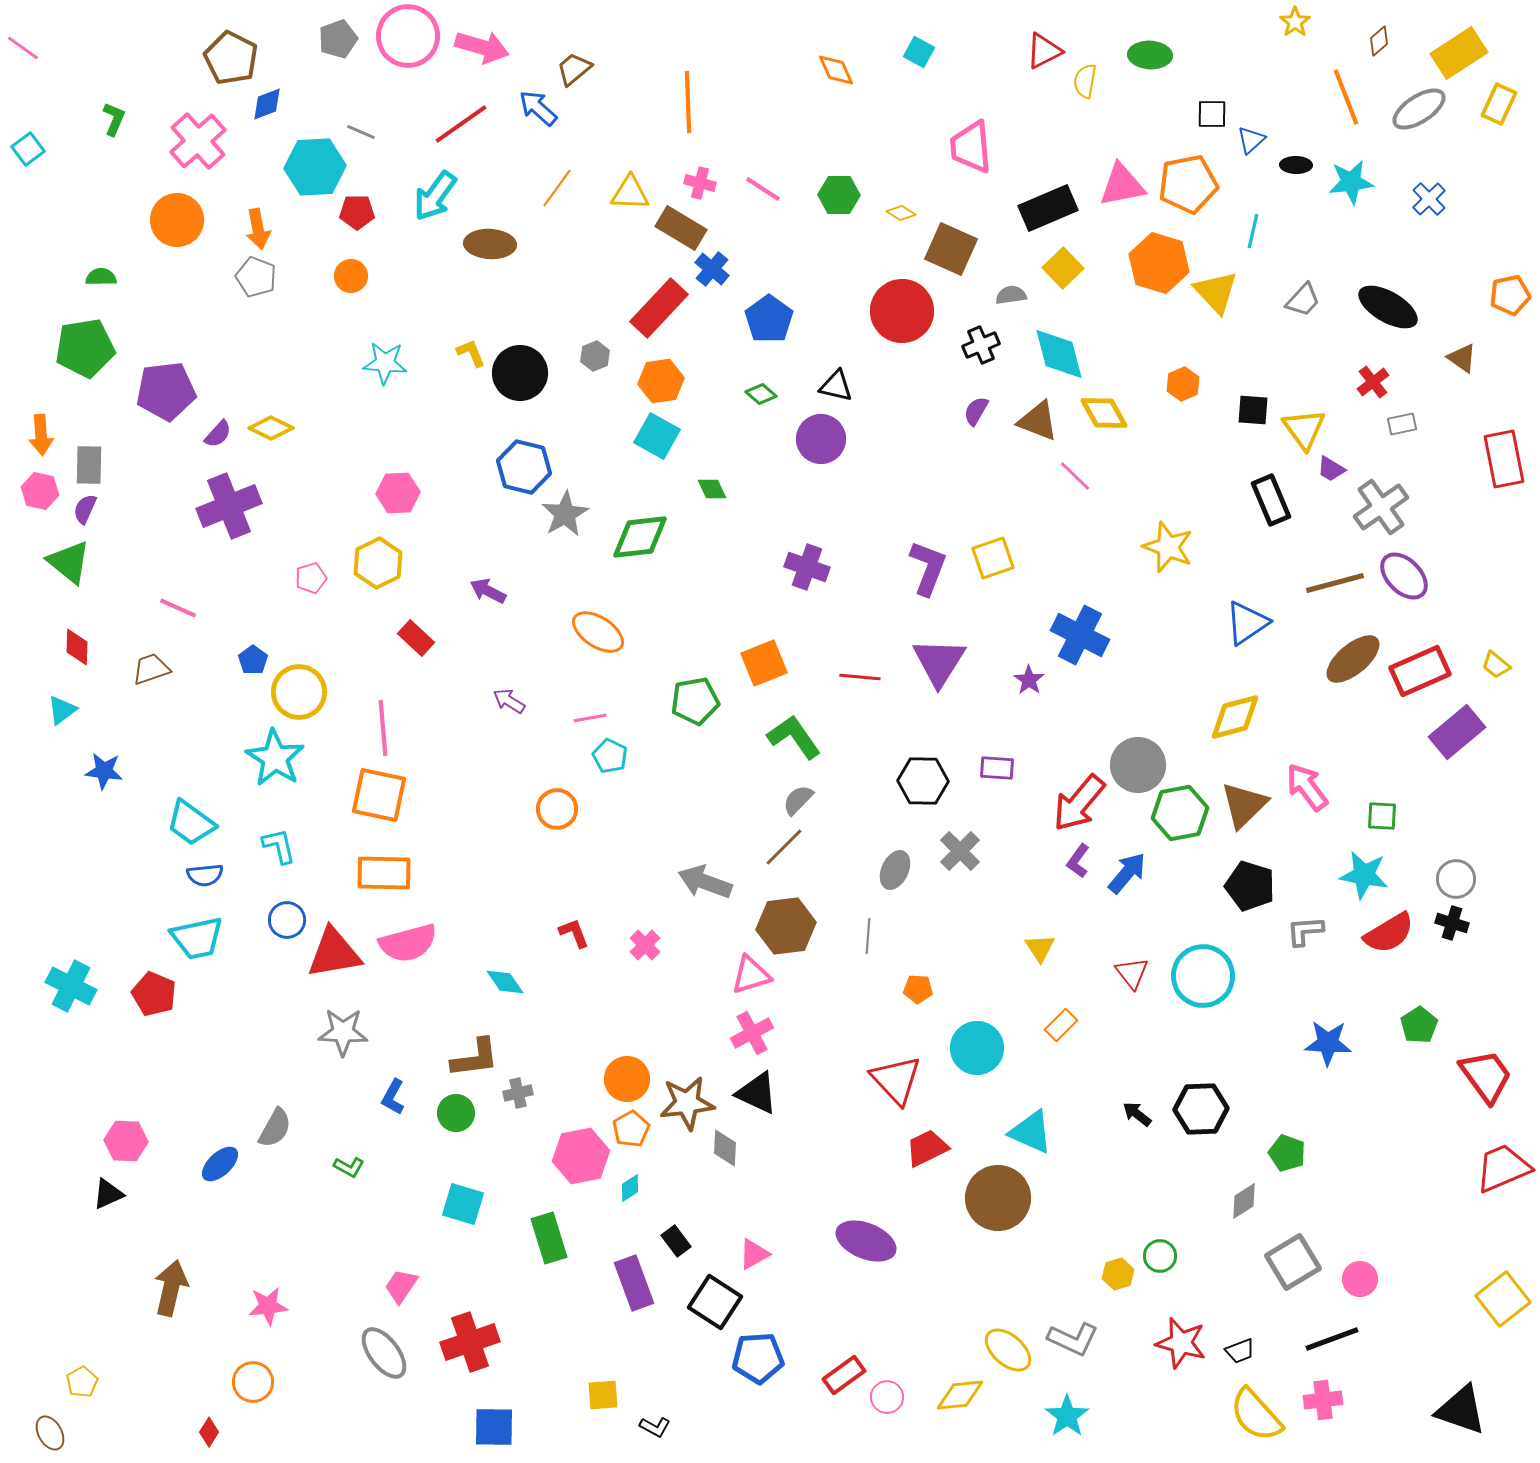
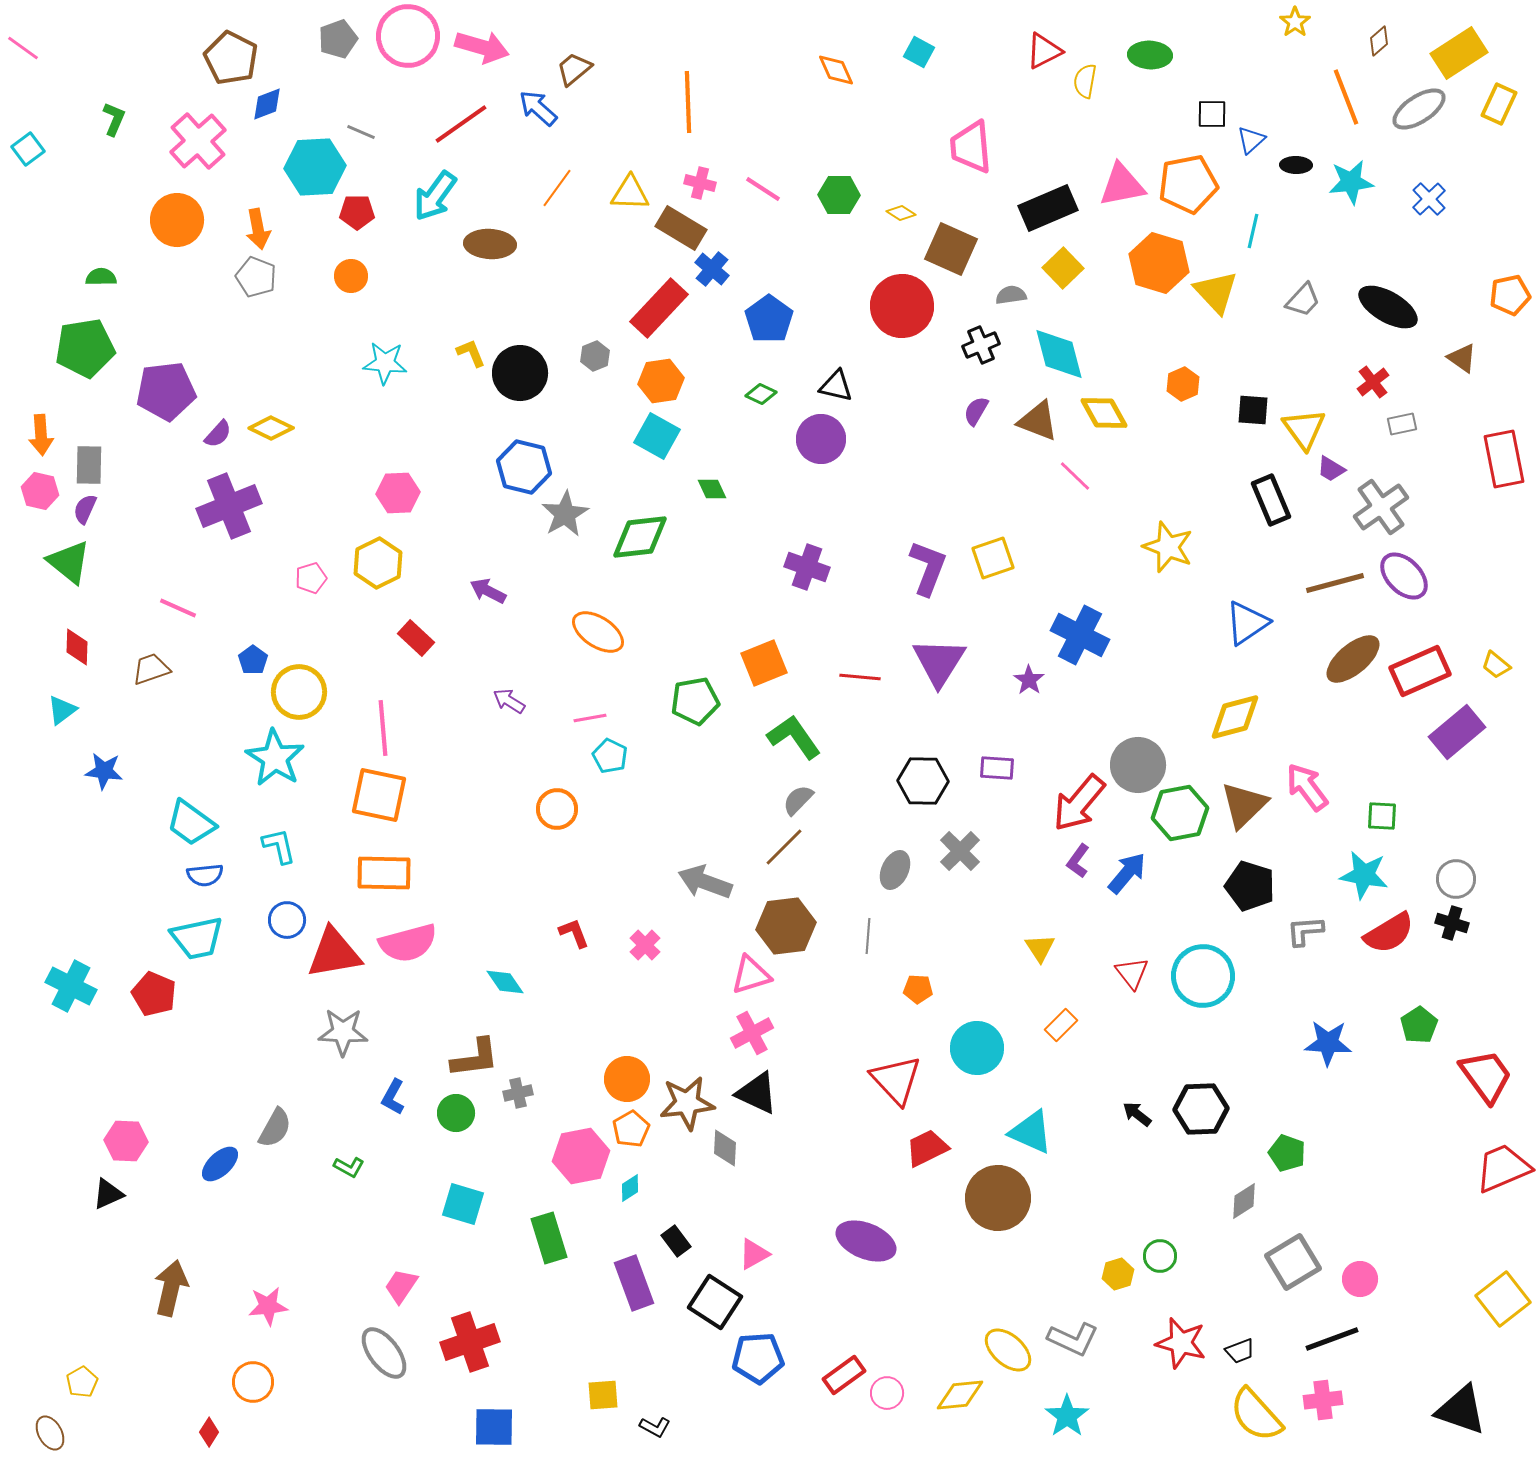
red circle at (902, 311): moved 5 px up
green diamond at (761, 394): rotated 16 degrees counterclockwise
pink circle at (887, 1397): moved 4 px up
